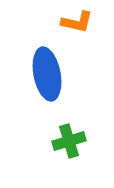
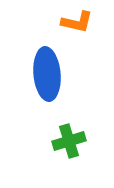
blue ellipse: rotated 6 degrees clockwise
